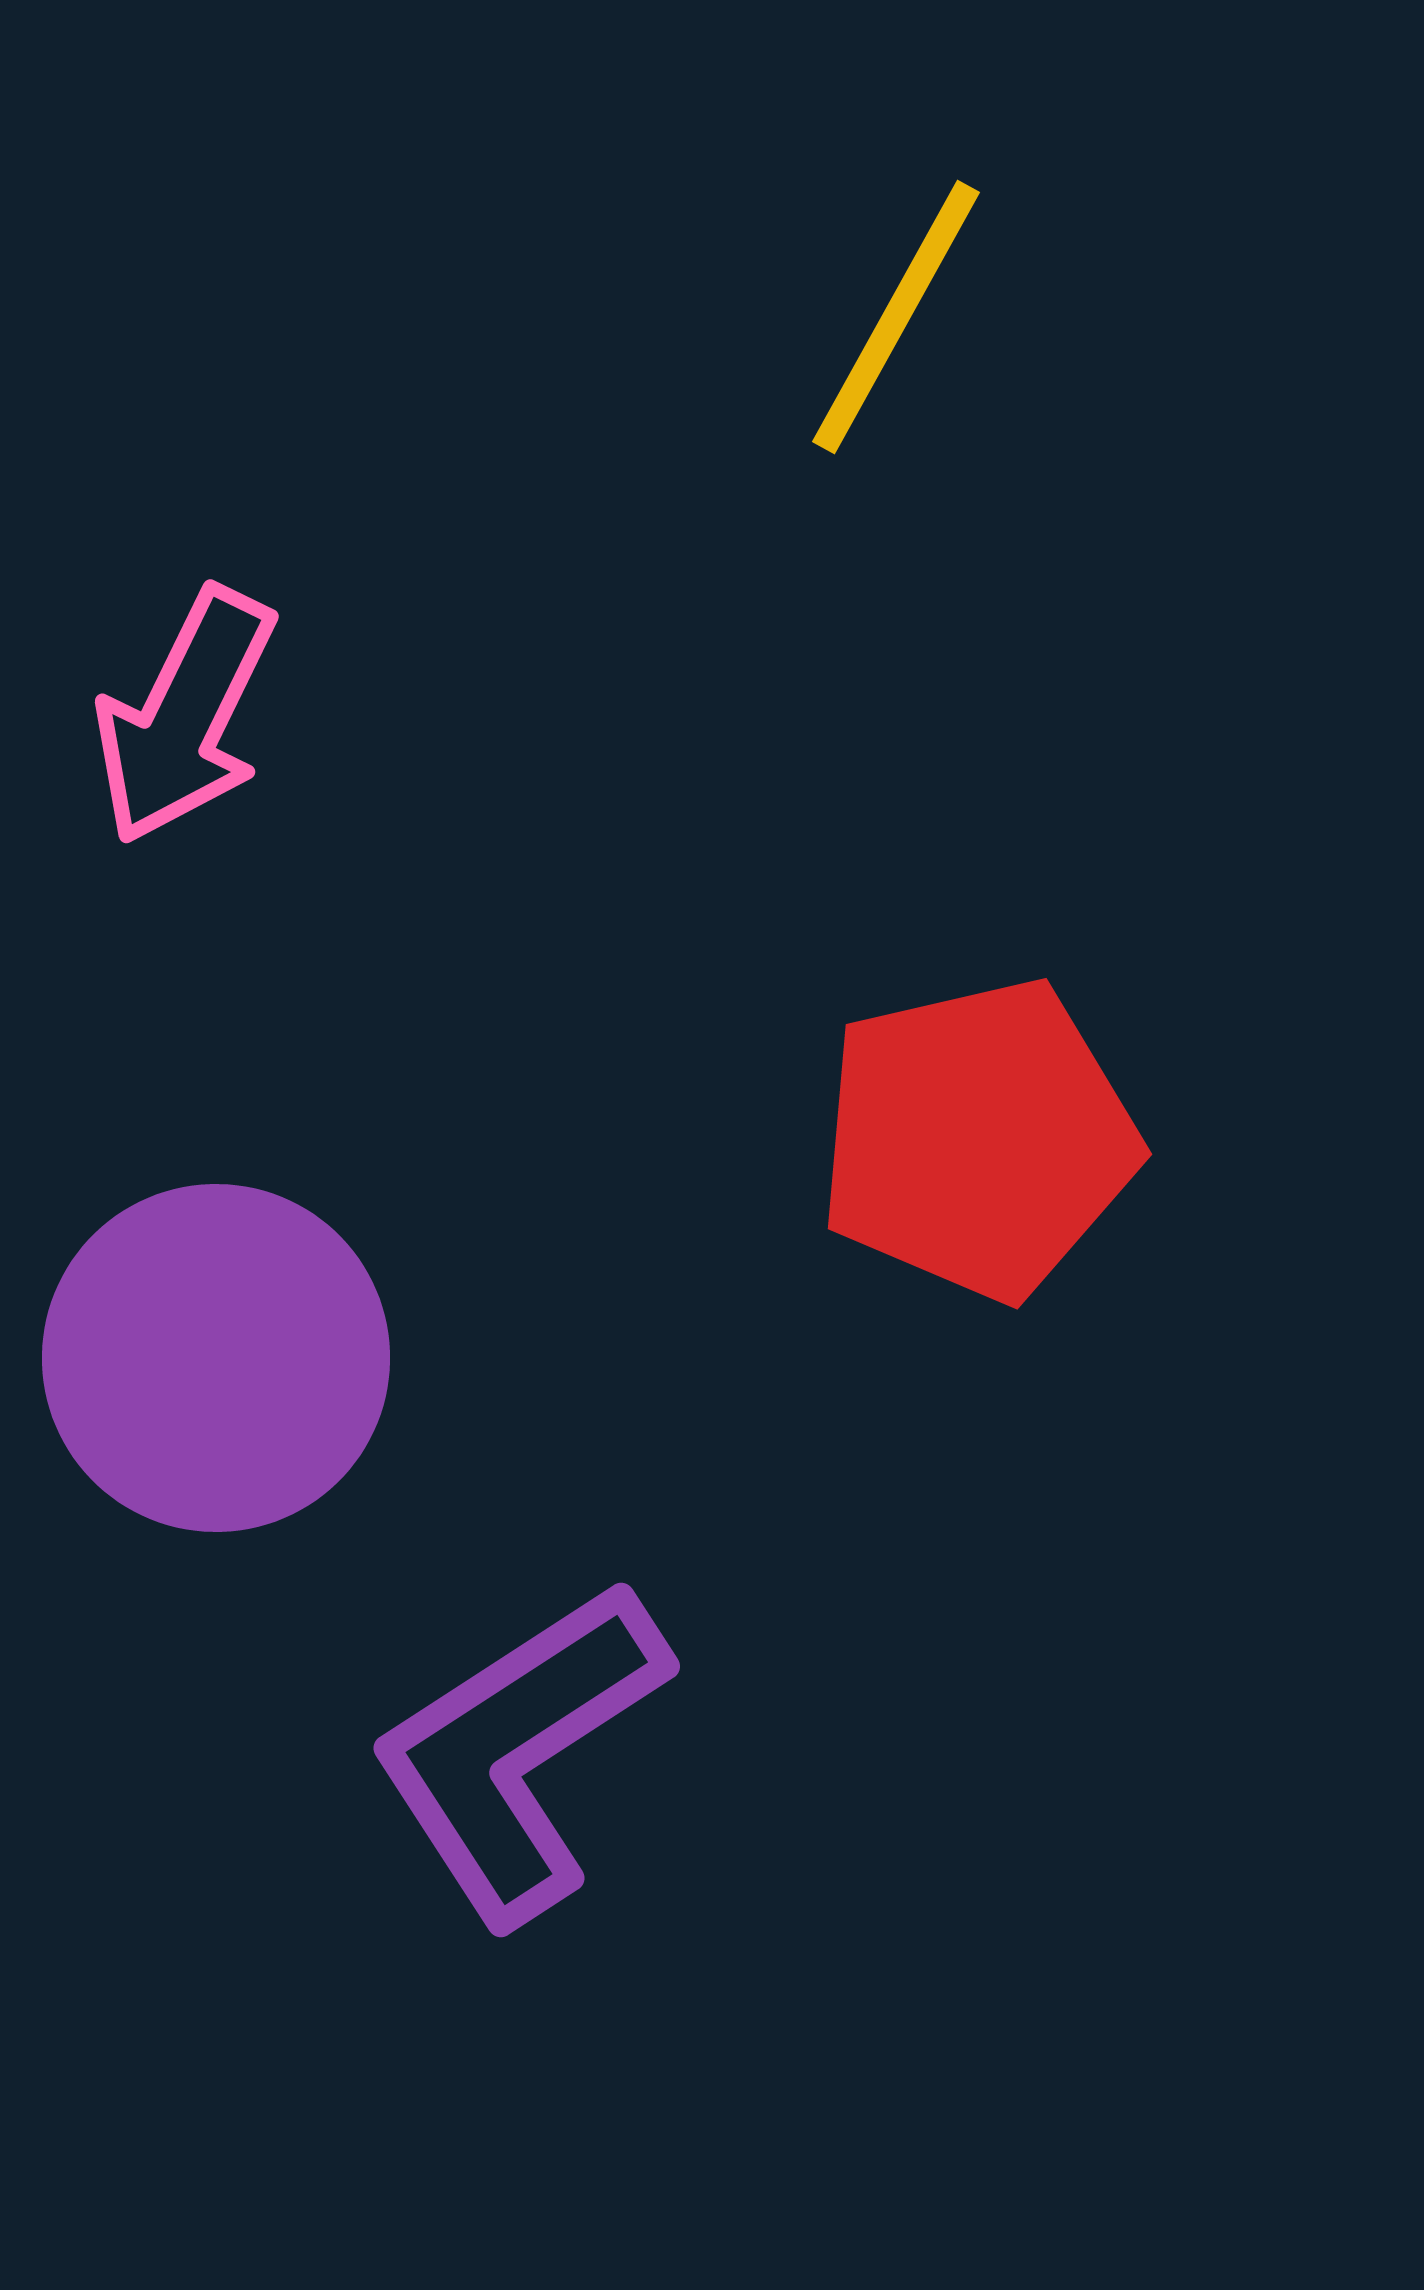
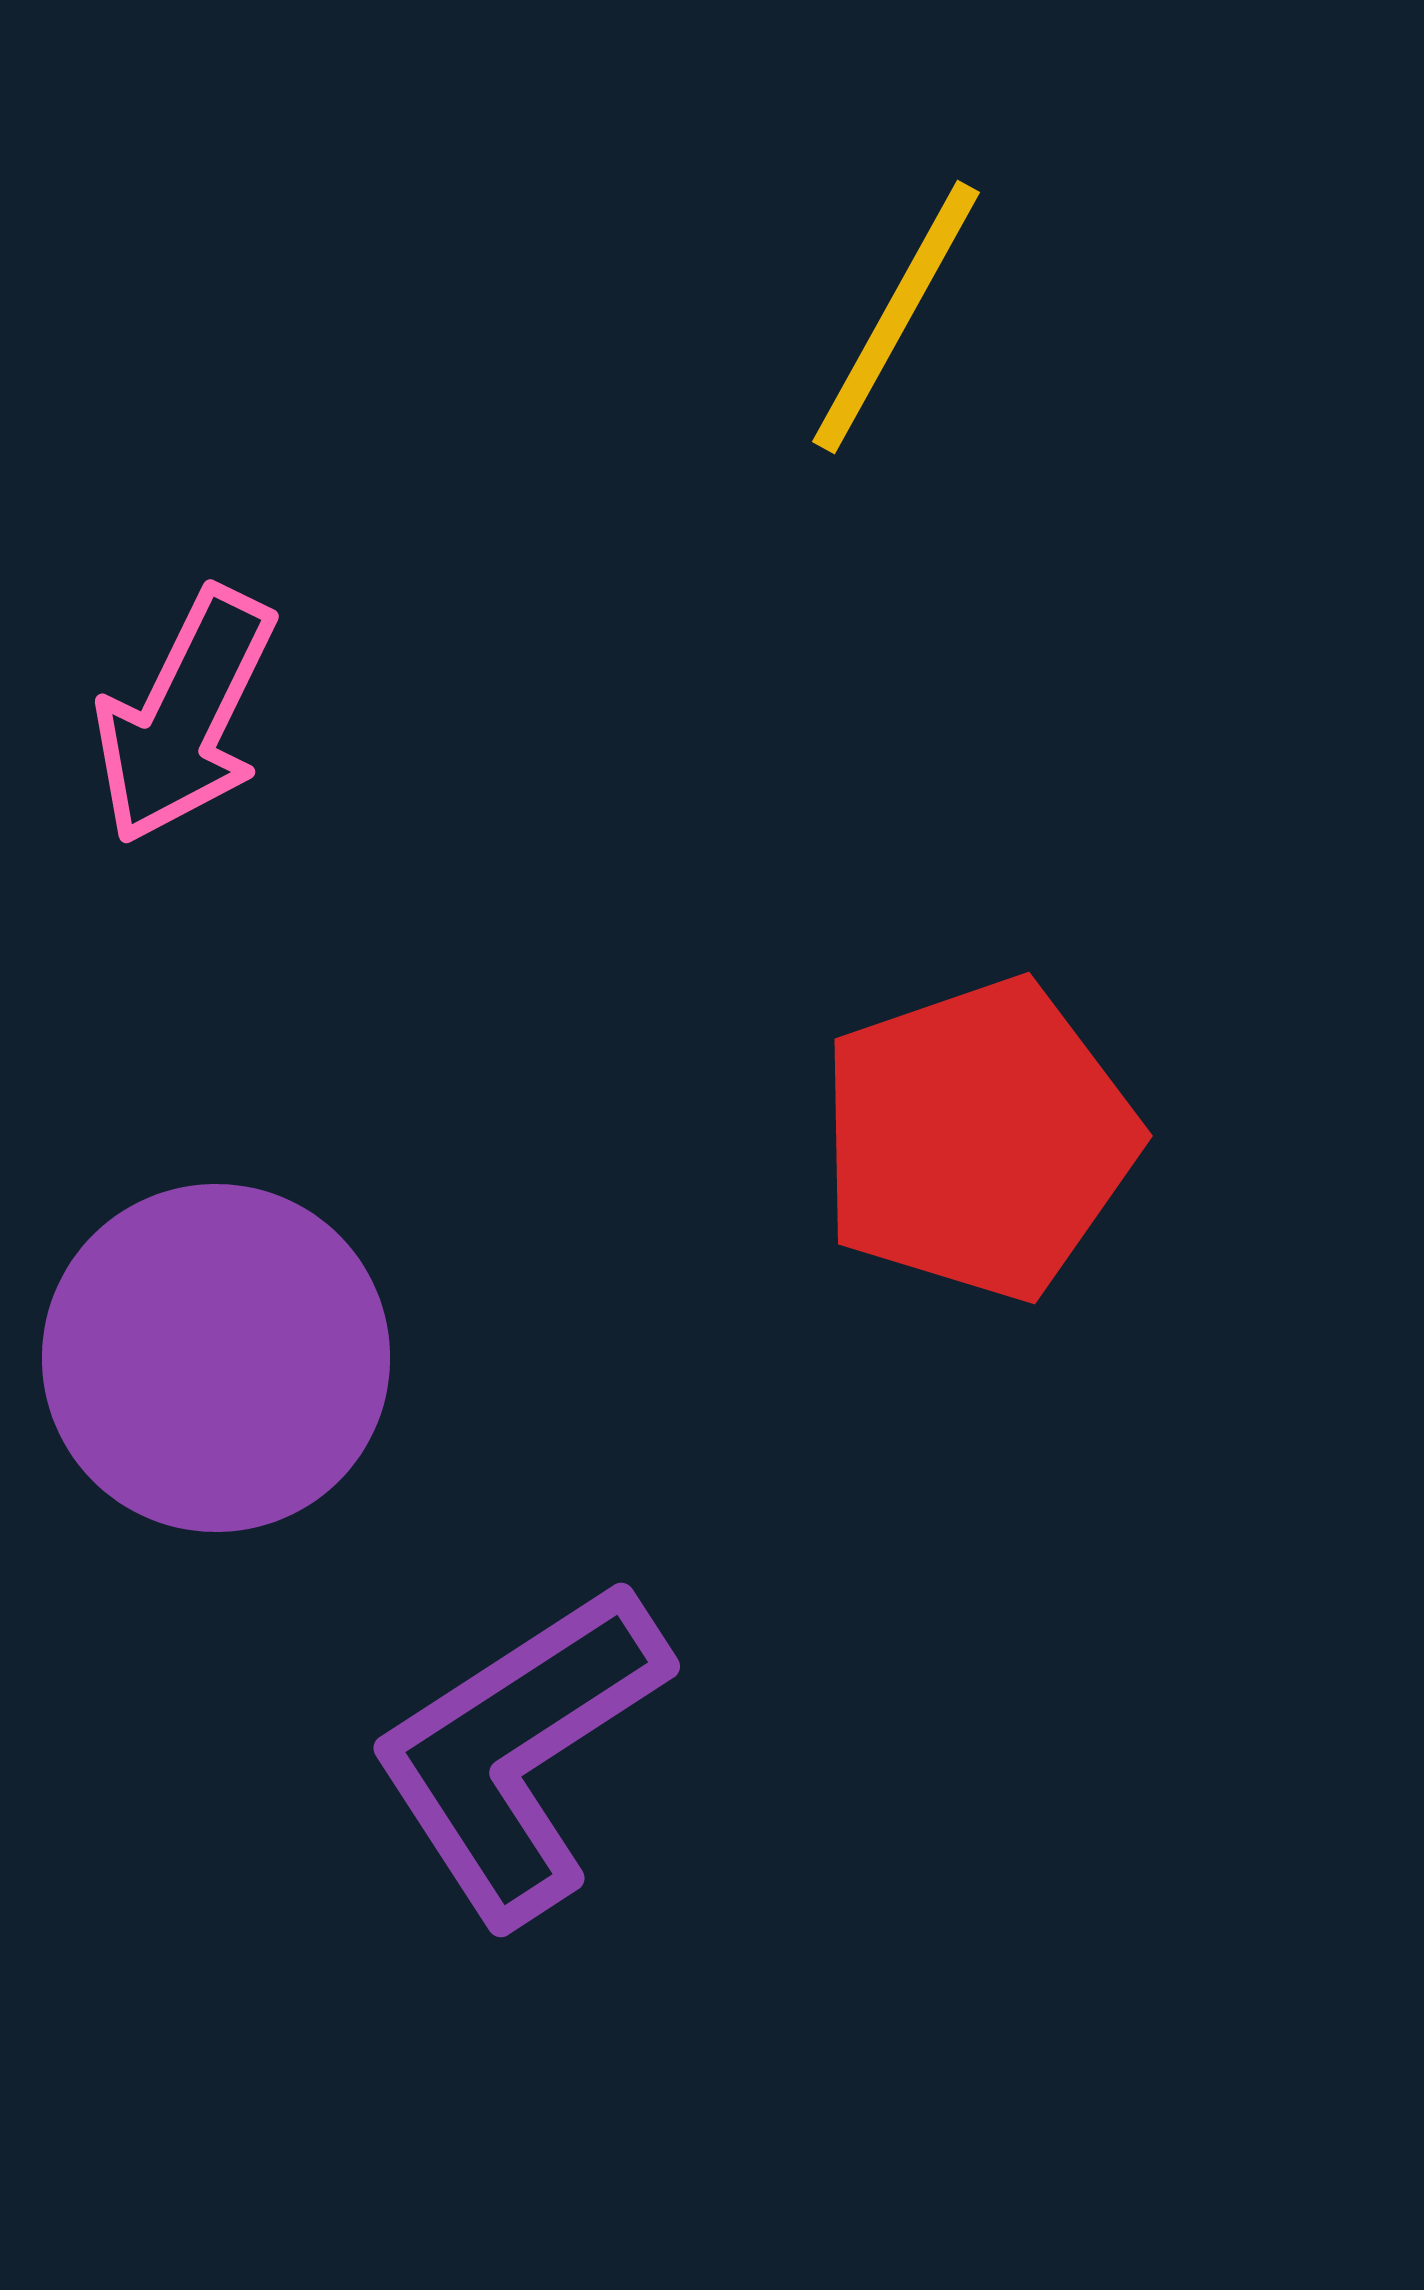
red pentagon: rotated 6 degrees counterclockwise
